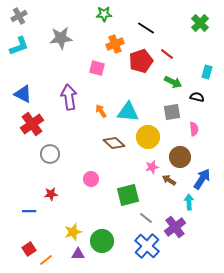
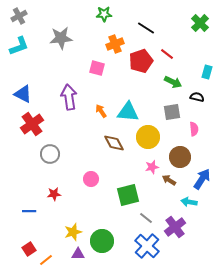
brown diamond: rotated 20 degrees clockwise
red star: moved 3 px right
cyan arrow: rotated 77 degrees counterclockwise
